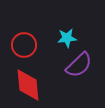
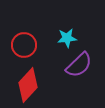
red diamond: rotated 48 degrees clockwise
